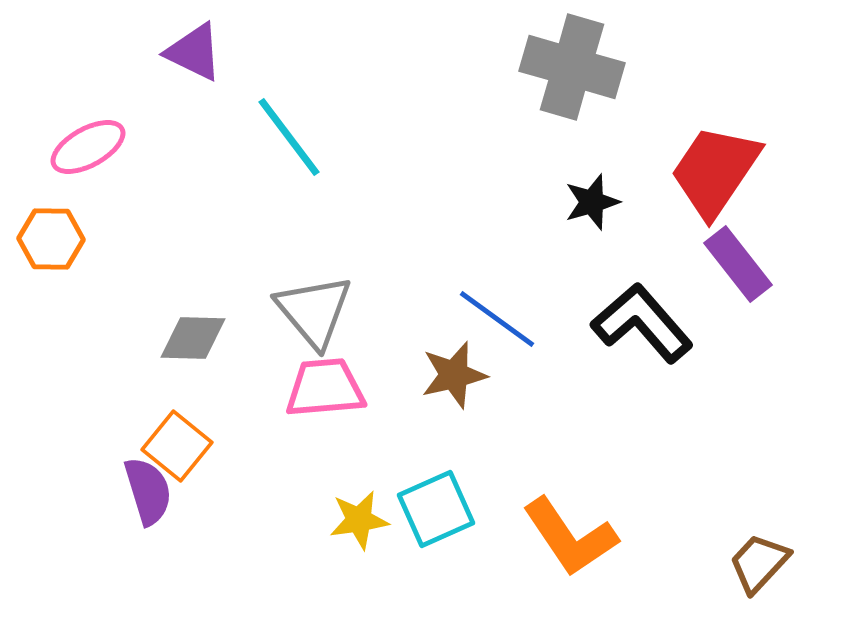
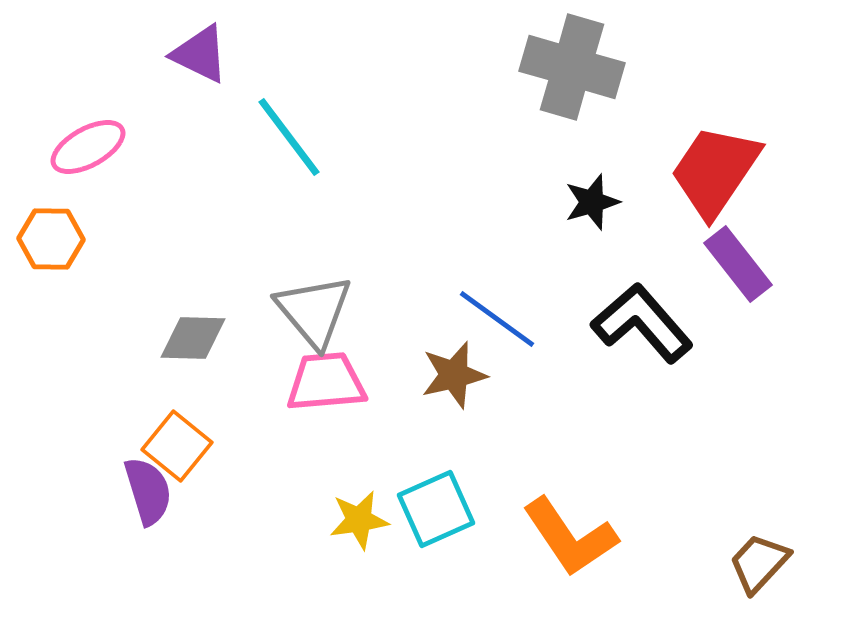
purple triangle: moved 6 px right, 2 px down
pink trapezoid: moved 1 px right, 6 px up
